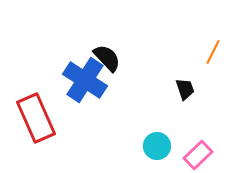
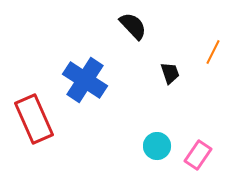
black semicircle: moved 26 px right, 32 px up
black trapezoid: moved 15 px left, 16 px up
red rectangle: moved 2 px left, 1 px down
pink rectangle: rotated 12 degrees counterclockwise
